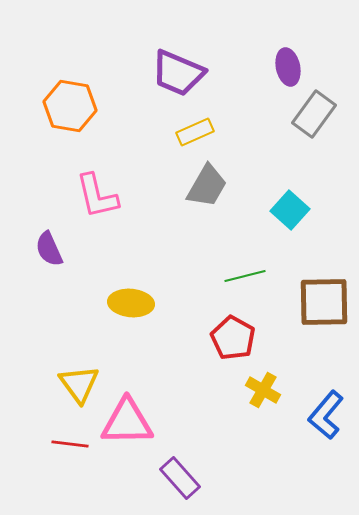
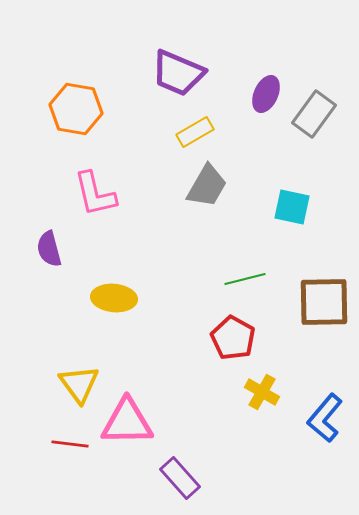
purple ellipse: moved 22 px left, 27 px down; rotated 36 degrees clockwise
orange hexagon: moved 6 px right, 3 px down
yellow rectangle: rotated 6 degrees counterclockwise
pink L-shape: moved 2 px left, 2 px up
cyan square: moved 2 px right, 3 px up; rotated 30 degrees counterclockwise
purple semicircle: rotated 9 degrees clockwise
green line: moved 3 px down
yellow ellipse: moved 17 px left, 5 px up
yellow cross: moved 1 px left, 2 px down
blue L-shape: moved 1 px left, 3 px down
